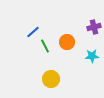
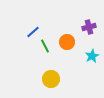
purple cross: moved 5 px left
cyan star: rotated 24 degrees counterclockwise
